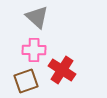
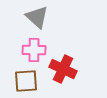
red cross: moved 1 px right, 1 px up; rotated 8 degrees counterclockwise
brown square: rotated 15 degrees clockwise
